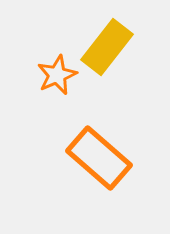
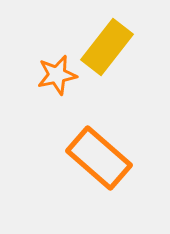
orange star: rotated 12 degrees clockwise
